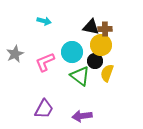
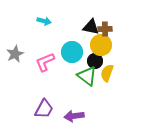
green triangle: moved 7 px right
purple arrow: moved 8 px left
